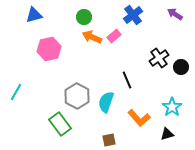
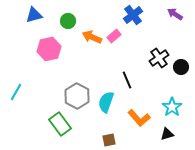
green circle: moved 16 px left, 4 px down
